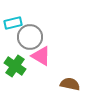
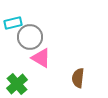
pink triangle: moved 2 px down
green cross: moved 2 px right, 18 px down; rotated 15 degrees clockwise
brown semicircle: moved 8 px right, 6 px up; rotated 96 degrees counterclockwise
